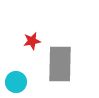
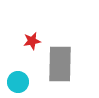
cyan circle: moved 2 px right
